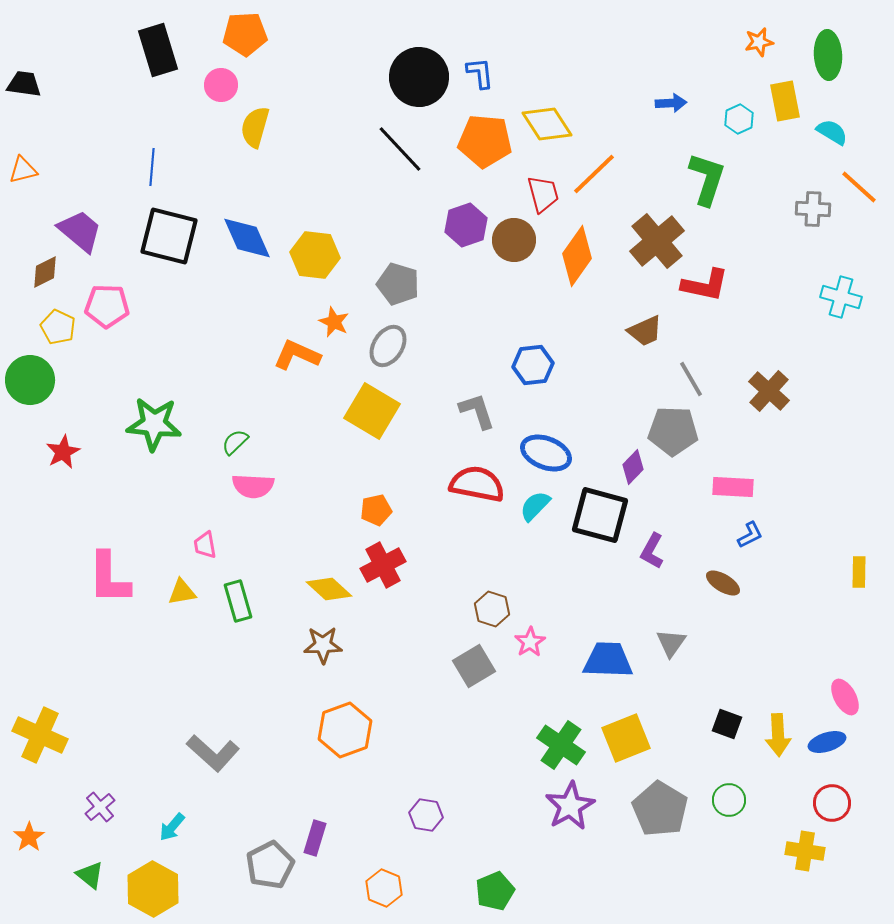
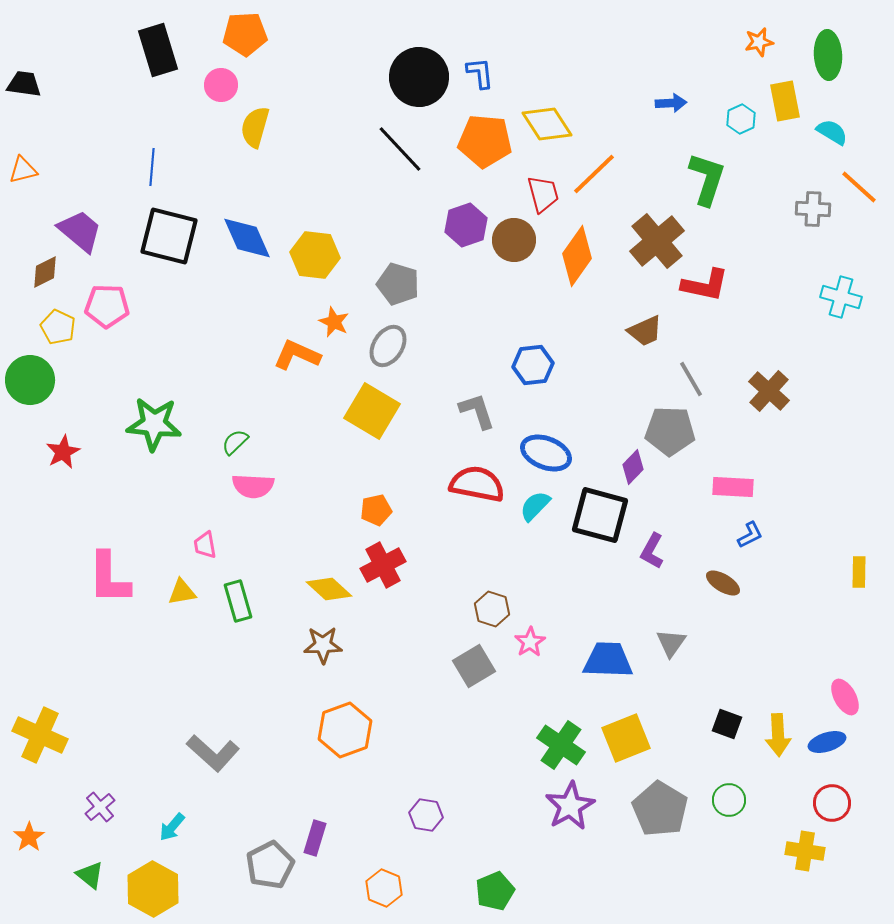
cyan hexagon at (739, 119): moved 2 px right
gray pentagon at (673, 431): moved 3 px left
